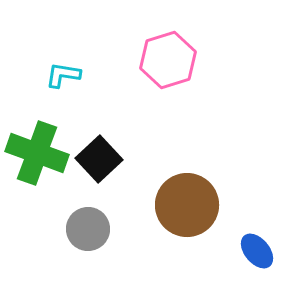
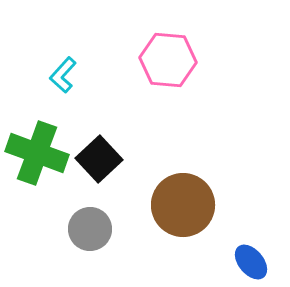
pink hexagon: rotated 22 degrees clockwise
cyan L-shape: rotated 57 degrees counterclockwise
brown circle: moved 4 px left
gray circle: moved 2 px right
blue ellipse: moved 6 px left, 11 px down
